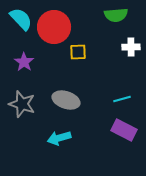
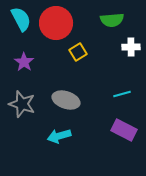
green semicircle: moved 4 px left, 5 px down
cyan semicircle: rotated 15 degrees clockwise
red circle: moved 2 px right, 4 px up
yellow square: rotated 30 degrees counterclockwise
cyan line: moved 5 px up
cyan arrow: moved 2 px up
